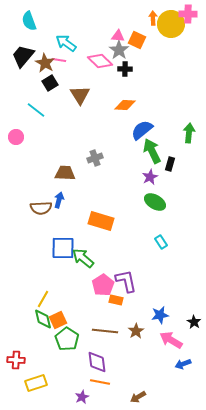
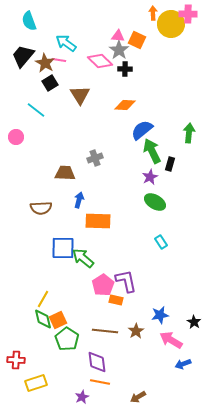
orange arrow at (153, 18): moved 5 px up
blue arrow at (59, 200): moved 20 px right
orange rectangle at (101, 221): moved 3 px left; rotated 15 degrees counterclockwise
